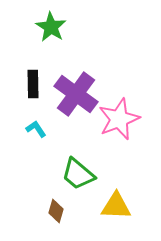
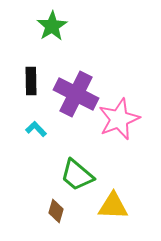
green star: moved 1 px right, 1 px up; rotated 8 degrees clockwise
black rectangle: moved 2 px left, 3 px up
purple cross: rotated 9 degrees counterclockwise
cyan L-shape: rotated 10 degrees counterclockwise
green trapezoid: moved 1 px left, 1 px down
yellow triangle: moved 3 px left
